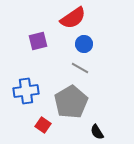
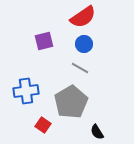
red semicircle: moved 10 px right, 1 px up
purple square: moved 6 px right
